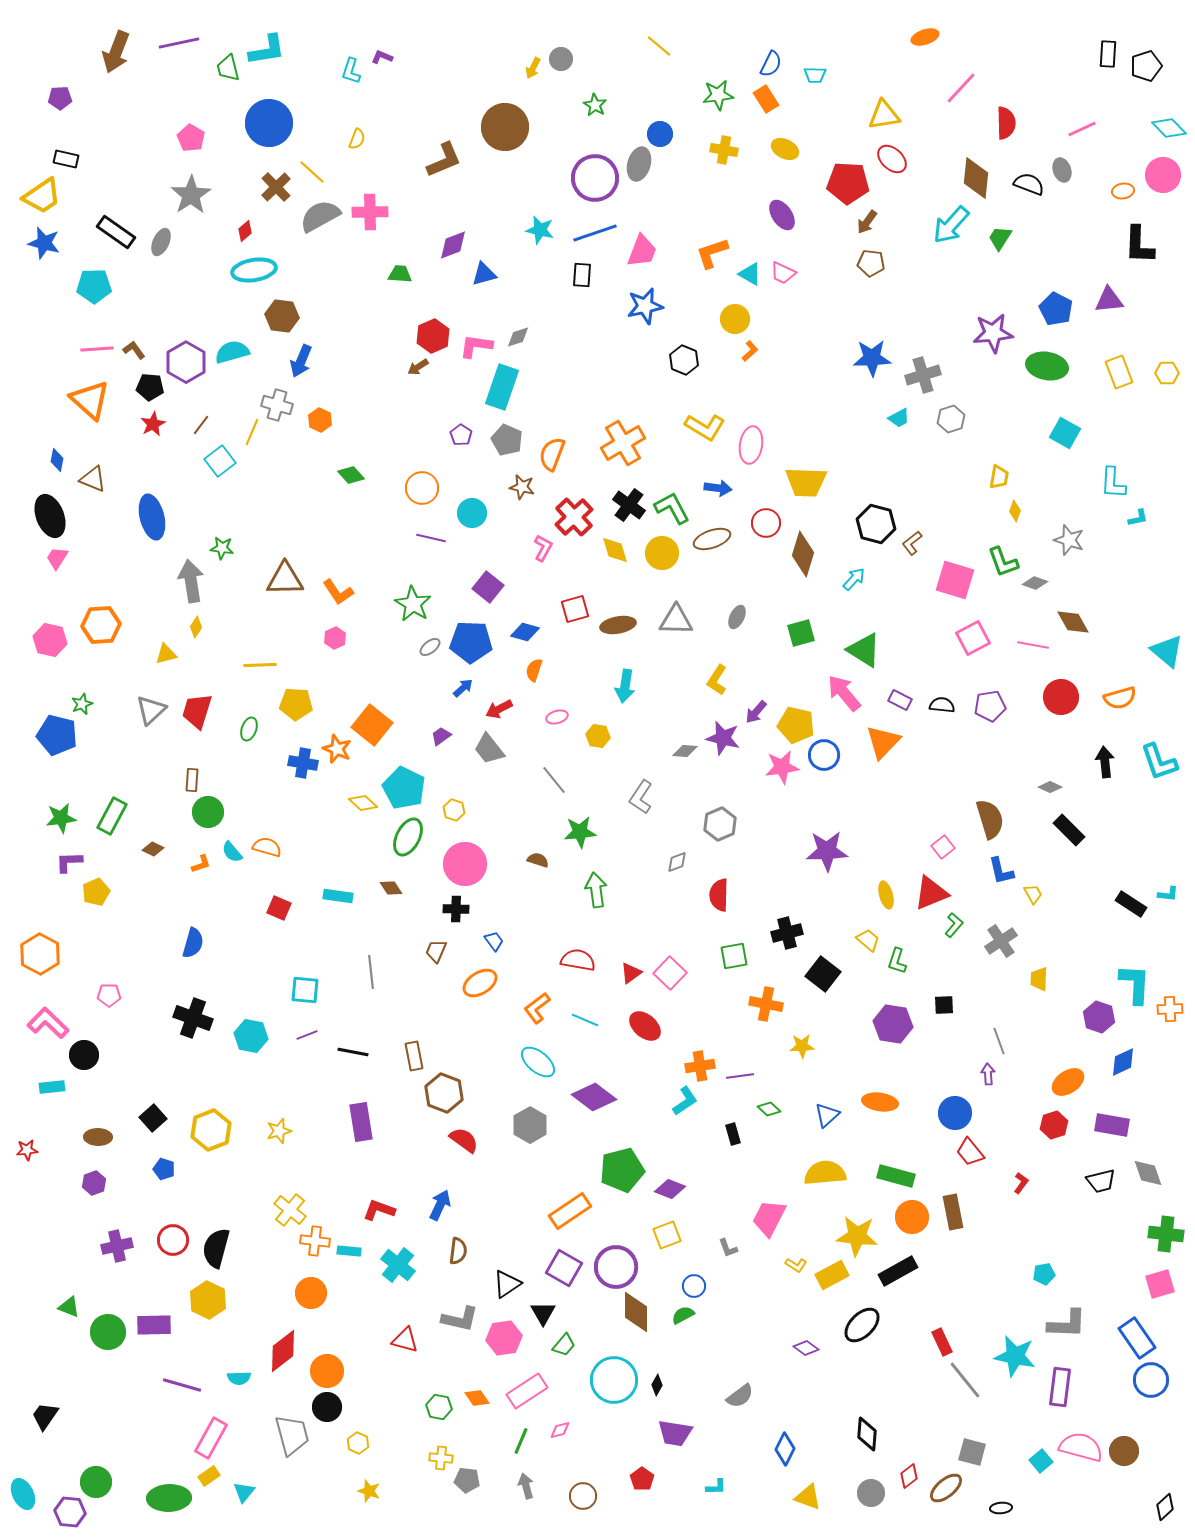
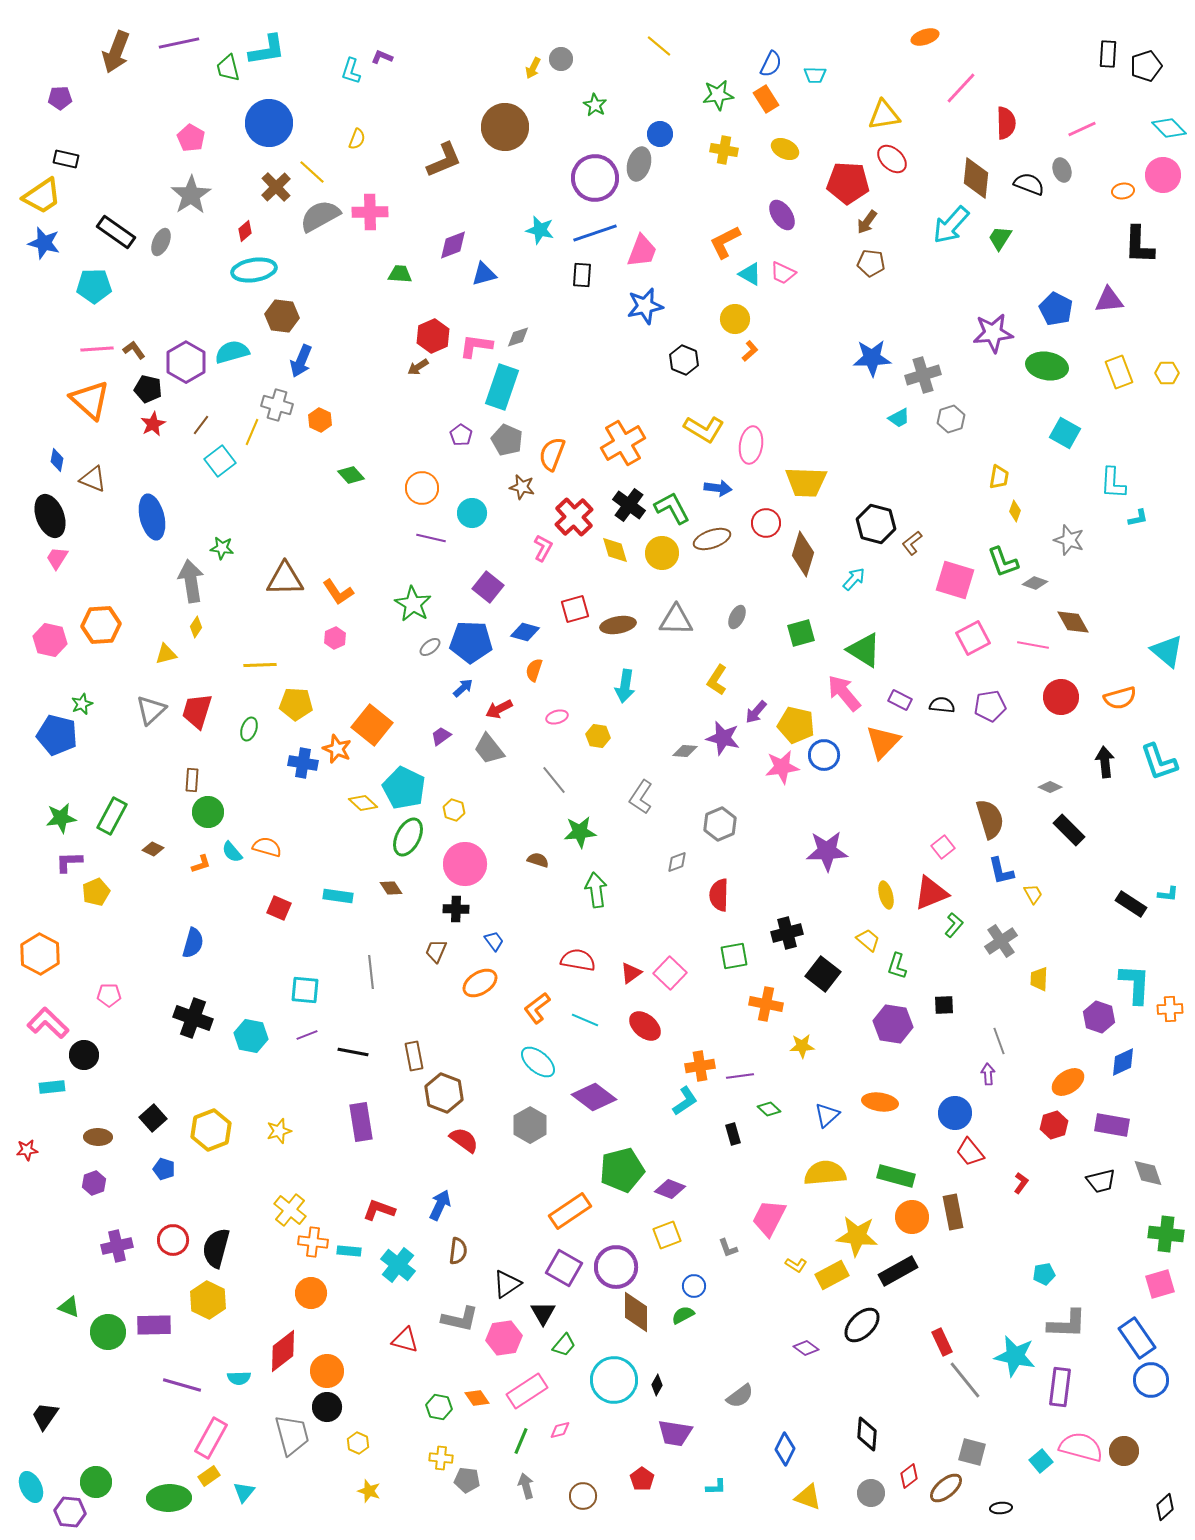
orange L-shape at (712, 253): moved 13 px right, 11 px up; rotated 9 degrees counterclockwise
black pentagon at (150, 387): moved 2 px left, 2 px down; rotated 8 degrees clockwise
yellow L-shape at (705, 427): moved 1 px left, 2 px down
green L-shape at (897, 961): moved 5 px down
orange cross at (315, 1241): moved 2 px left, 1 px down
cyan ellipse at (23, 1494): moved 8 px right, 7 px up
